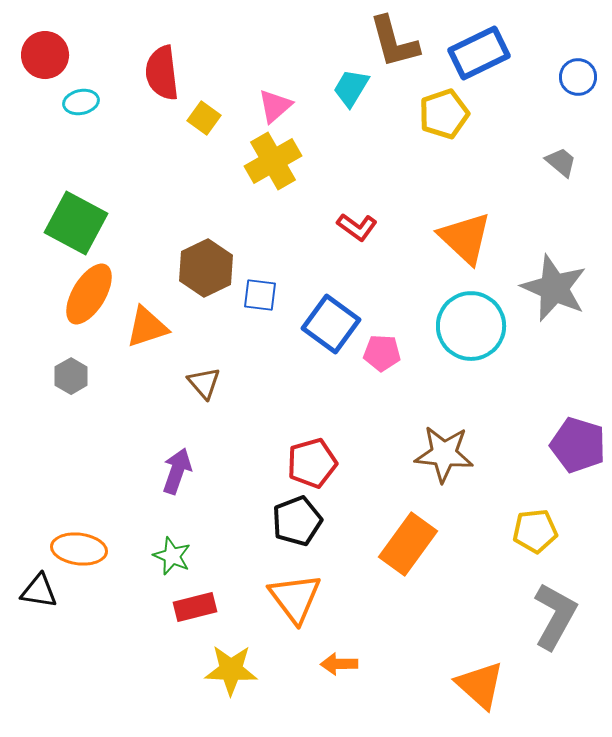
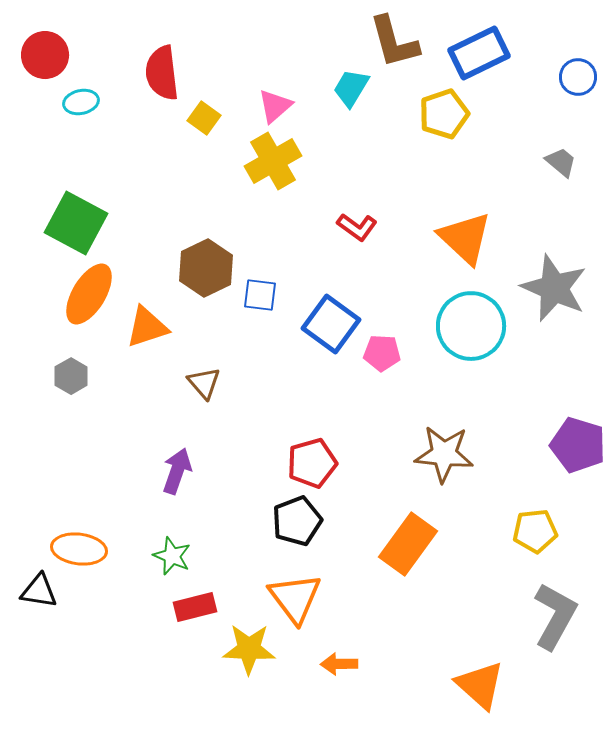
yellow star at (231, 670): moved 18 px right, 21 px up
